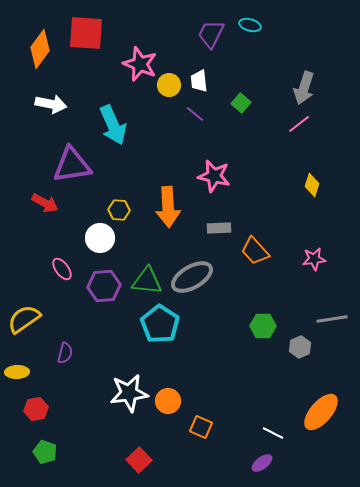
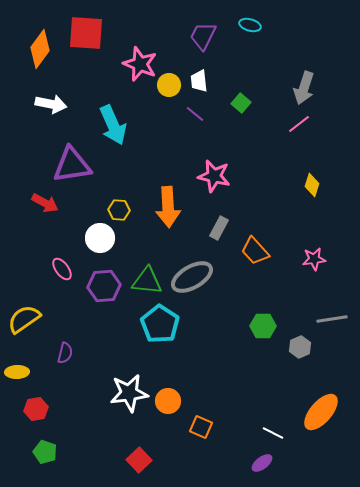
purple trapezoid at (211, 34): moved 8 px left, 2 px down
gray rectangle at (219, 228): rotated 60 degrees counterclockwise
